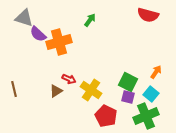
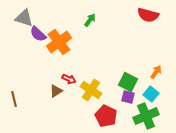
orange cross: rotated 20 degrees counterclockwise
brown line: moved 10 px down
